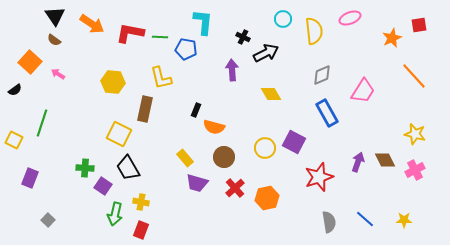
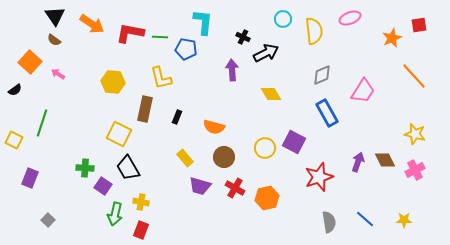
black rectangle at (196, 110): moved 19 px left, 7 px down
purple trapezoid at (197, 183): moved 3 px right, 3 px down
red cross at (235, 188): rotated 18 degrees counterclockwise
